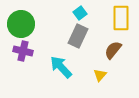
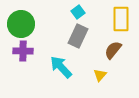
cyan square: moved 2 px left, 1 px up
yellow rectangle: moved 1 px down
purple cross: rotated 12 degrees counterclockwise
